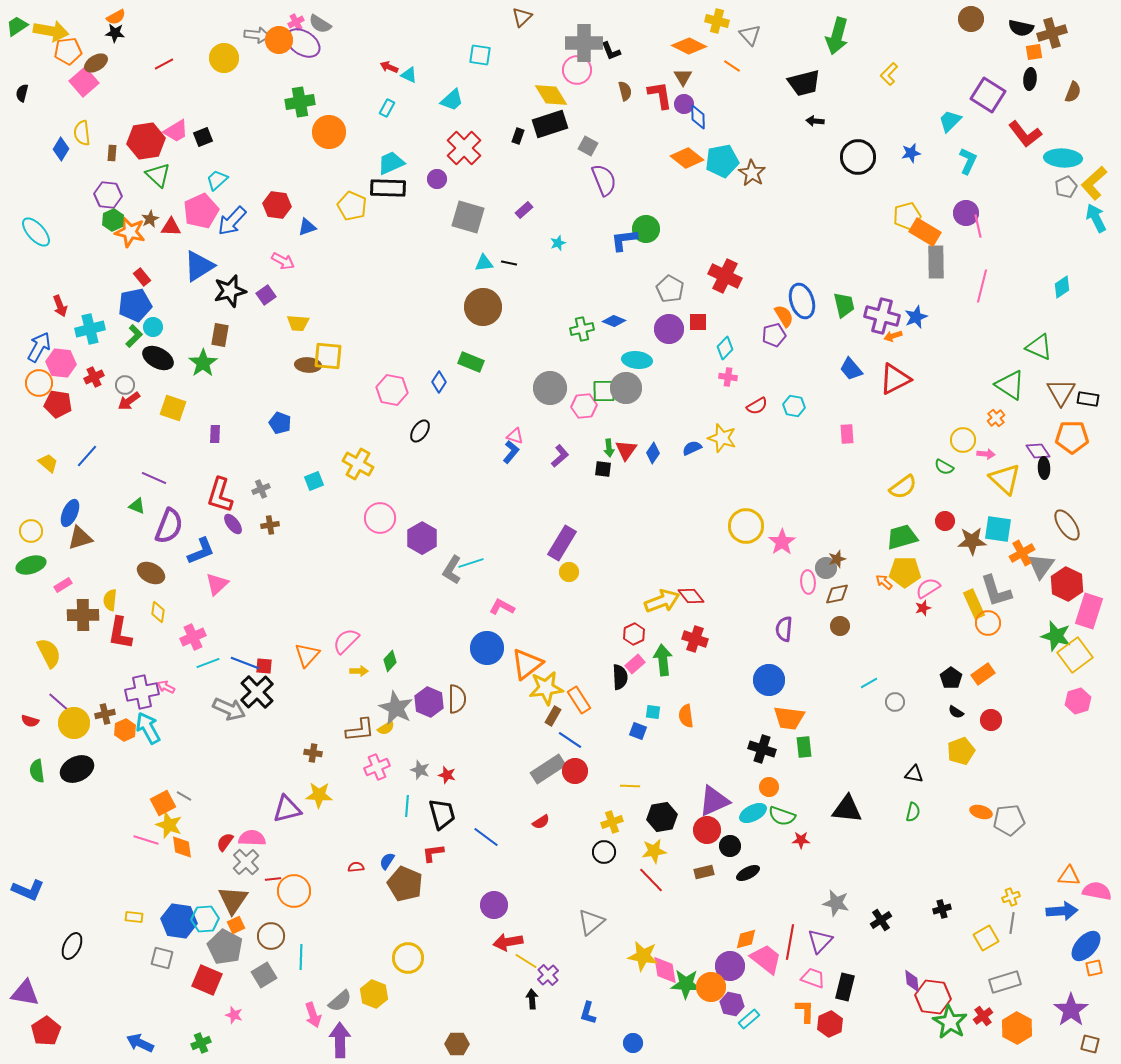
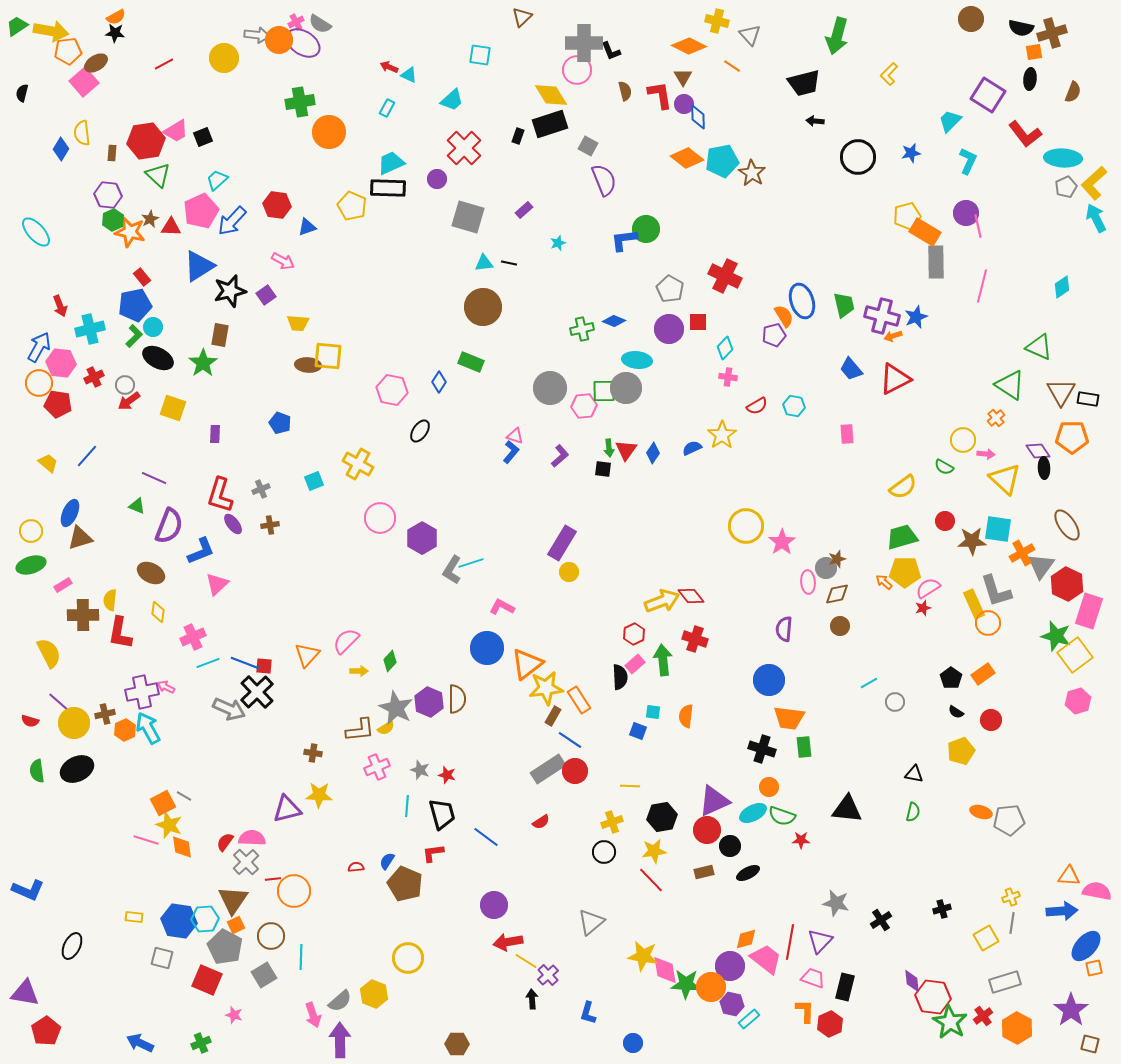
yellow star at (722, 438): moved 3 px up; rotated 20 degrees clockwise
orange semicircle at (686, 716): rotated 15 degrees clockwise
